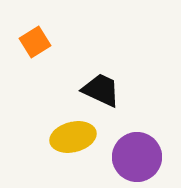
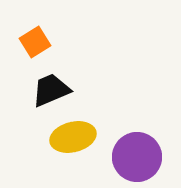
black trapezoid: moved 50 px left; rotated 48 degrees counterclockwise
